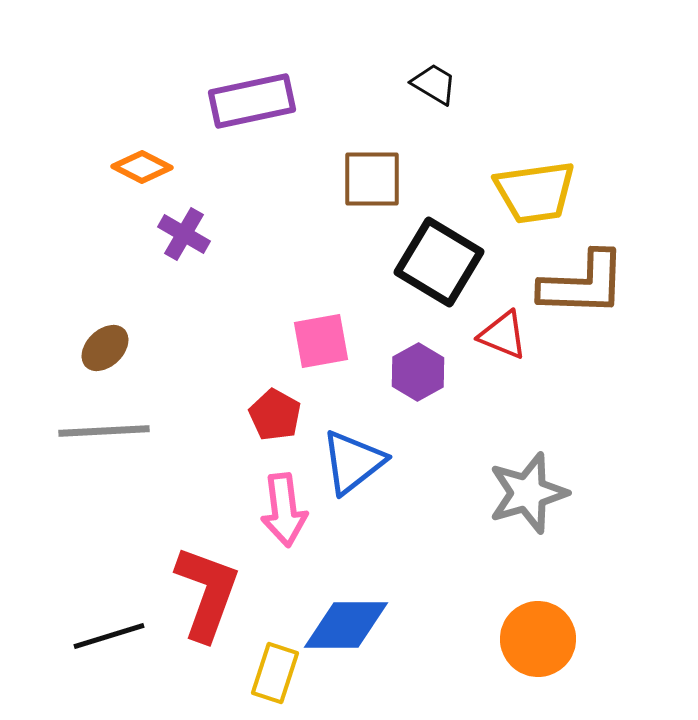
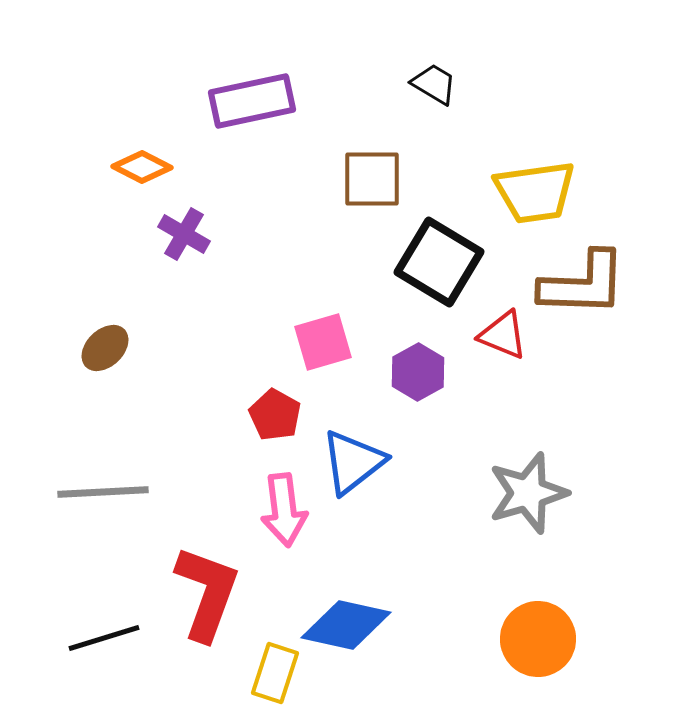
pink square: moved 2 px right, 1 px down; rotated 6 degrees counterclockwise
gray line: moved 1 px left, 61 px down
blue diamond: rotated 12 degrees clockwise
black line: moved 5 px left, 2 px down
